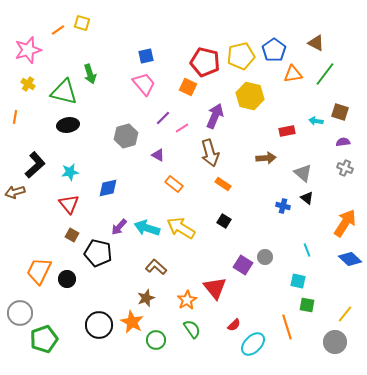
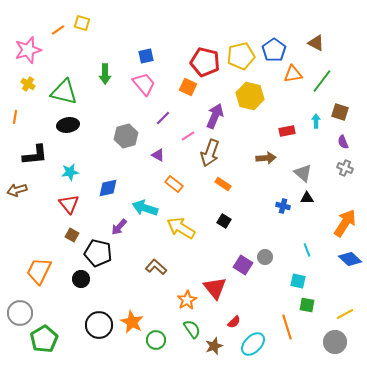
green arrow at (90, 74): moved 15 px right; rotated 18 degrees clockwise
green line at (325, 74): moved 3 px left, 7 px down
cyan arrow at (316, 121): rotated 80 degrees clockwise
pink line at (182, 128): moved 6 px right, 8 px down
purple semicircle at (343, 142): rotated 104 degrees counterclockwise
brown arrow at (210, 153): rotated 36 degrees clockwise
black L-shape at (35, 165): moved 10 px up; rotated 36 degrees clockwise
brown arrow at (15, 192): moved 2 px right, 2 px up
black triangle at (307, 198): rotated 40 degrees counterclockwise
cyan arrow at (147, 228): moved 2 px left, 20 px up
black circle at (67, 279): moved 14 px right
brown star at (146, 298): moved 68 px right, 48 px down
yellow line at (345, 314): rotated 24 degrees clockwise
red semicircle at (234, 325): moved 3 px up
green pentagon at (44, 339): rotated 12 degrees counterclockwise
